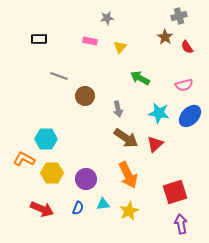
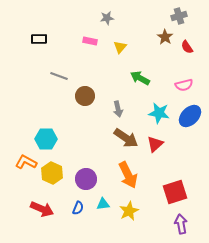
orange L-shape: moved 2 px right, 3 px down
yellow hexagon: rotated 25 degrees clockwise
